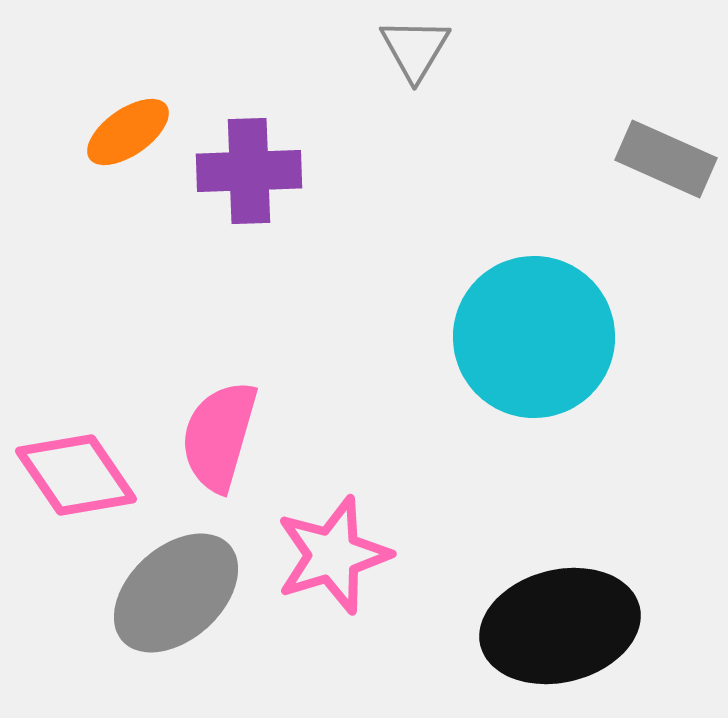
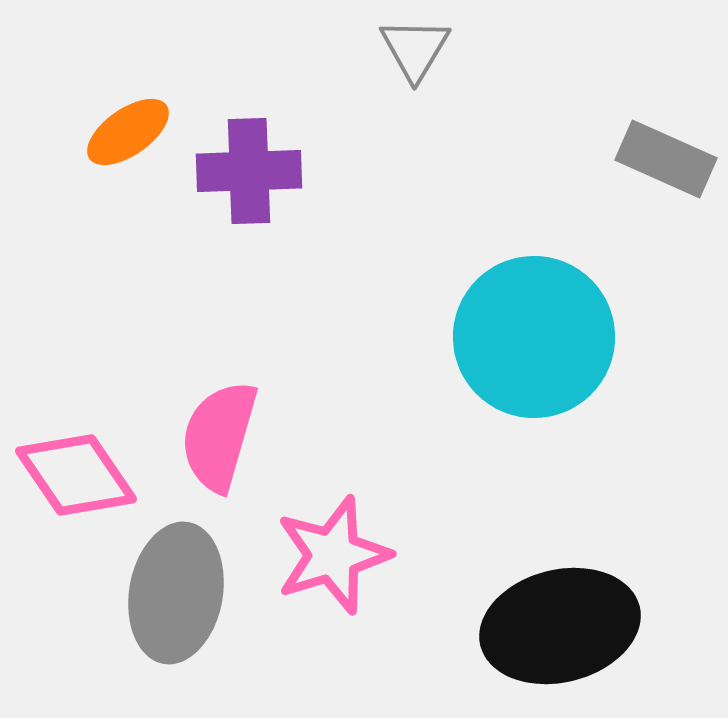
gray ellipse: rotated 38 degrees counterclockwise
